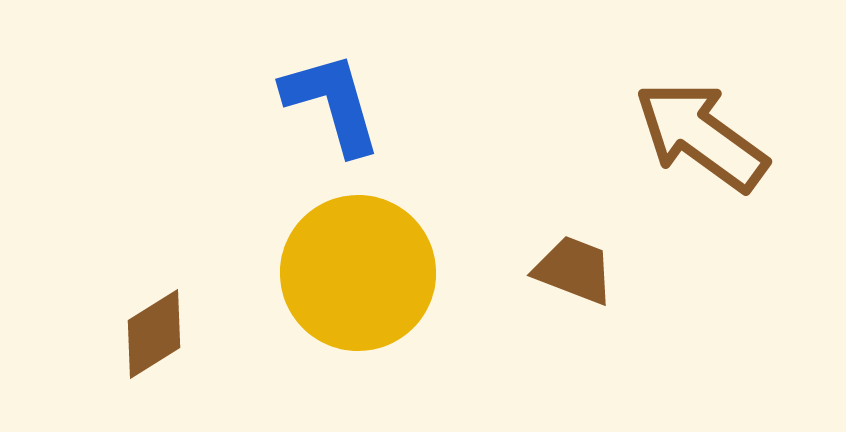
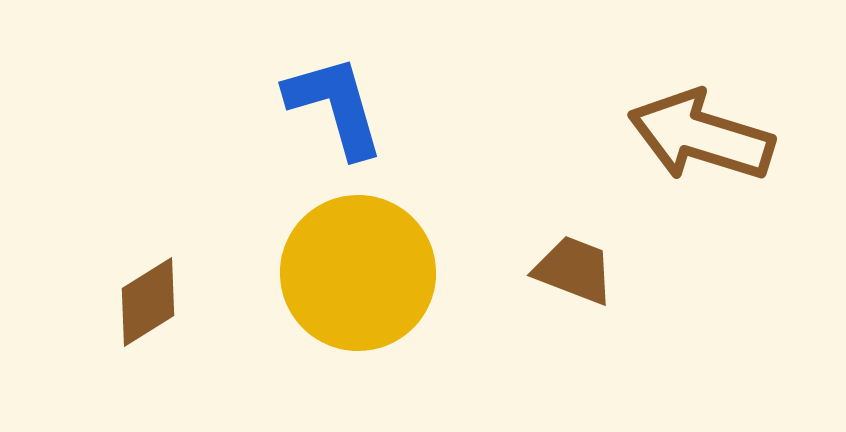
blue L-shape: moved 3 px right, 3 px down
brown arrow: rotated 19 degrees counterclockwise
brown diamond: moved 6 px left, 32 px up
